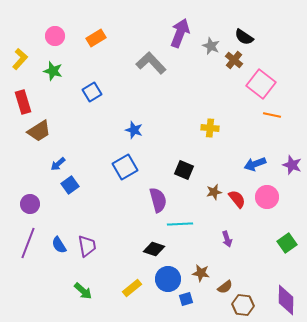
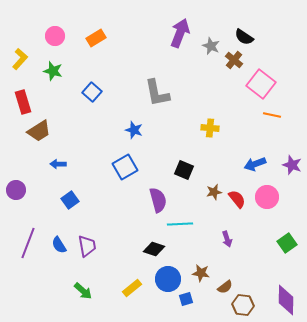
gray L-shape at (151, 63): moved 6 px right, 30 px down; rotated 148 degrees counterclockwise
blue square at (92, 92): rotated 18 degrees counterclockwise
blue arrow at (58, 164): rotated 42 degrees clockwise
blue square at (70, 185): moved 15 px down
purple circle at (30, 204): moved 14 px left, 14 px up
